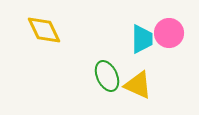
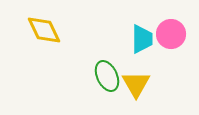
pink circle: moved 2 px right, 1 px down
yellow triangle: moved 2 px left, 1 px up; rotated 36 degrees clockwise
